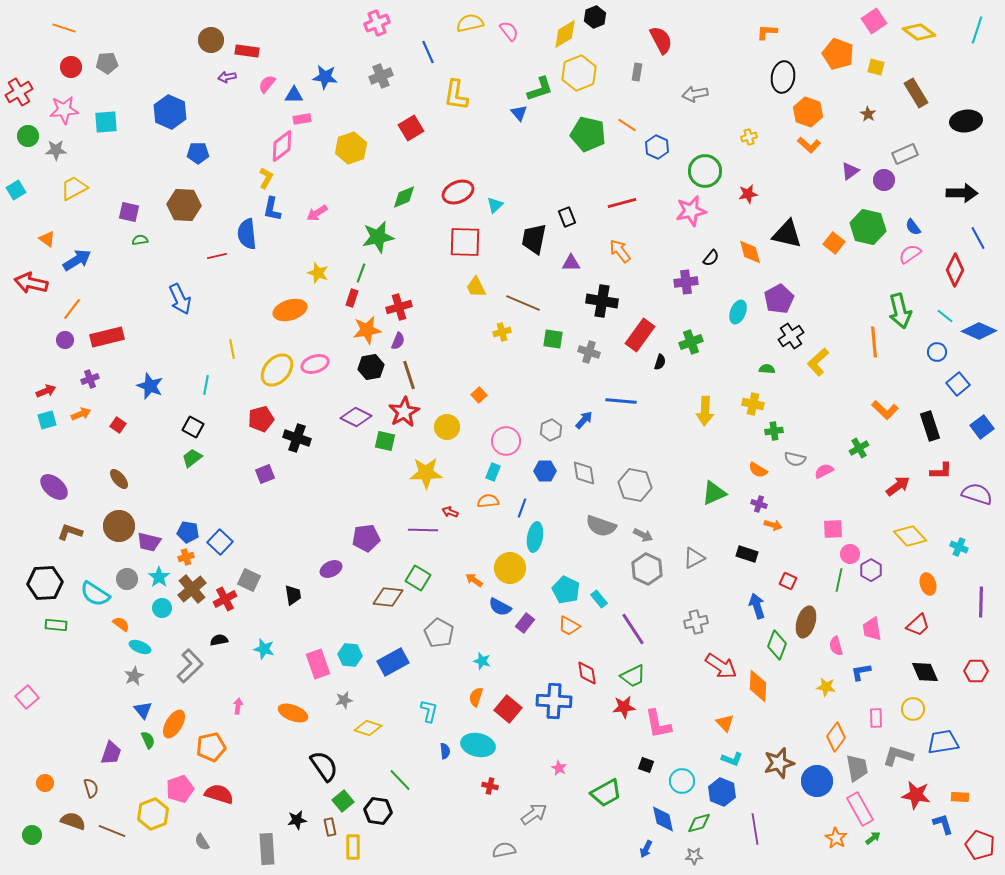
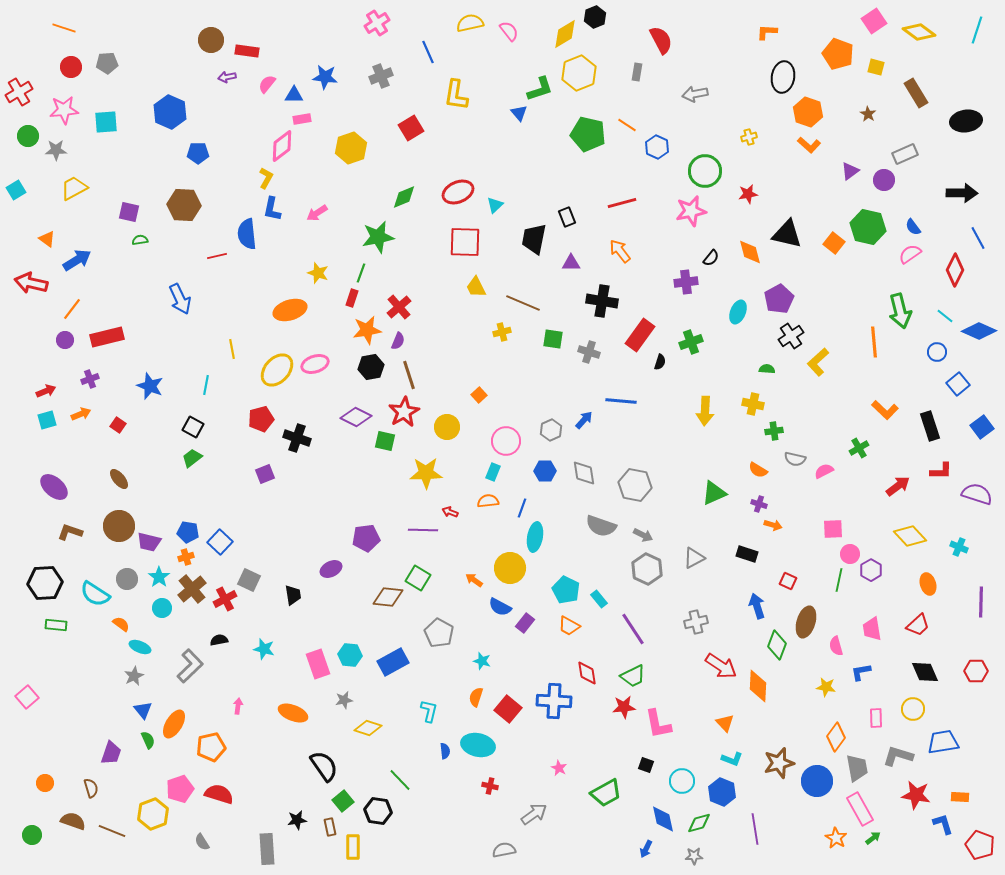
pink cross at (377, 23): rotated 10 degrees counterclockwise
red cross at (399, 307): rotated 25 degrees counterclockwise
